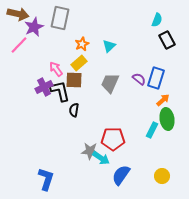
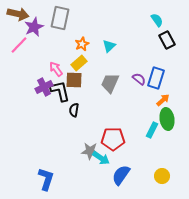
cyan semicircle: rotated 56 degrees counterclockwise
